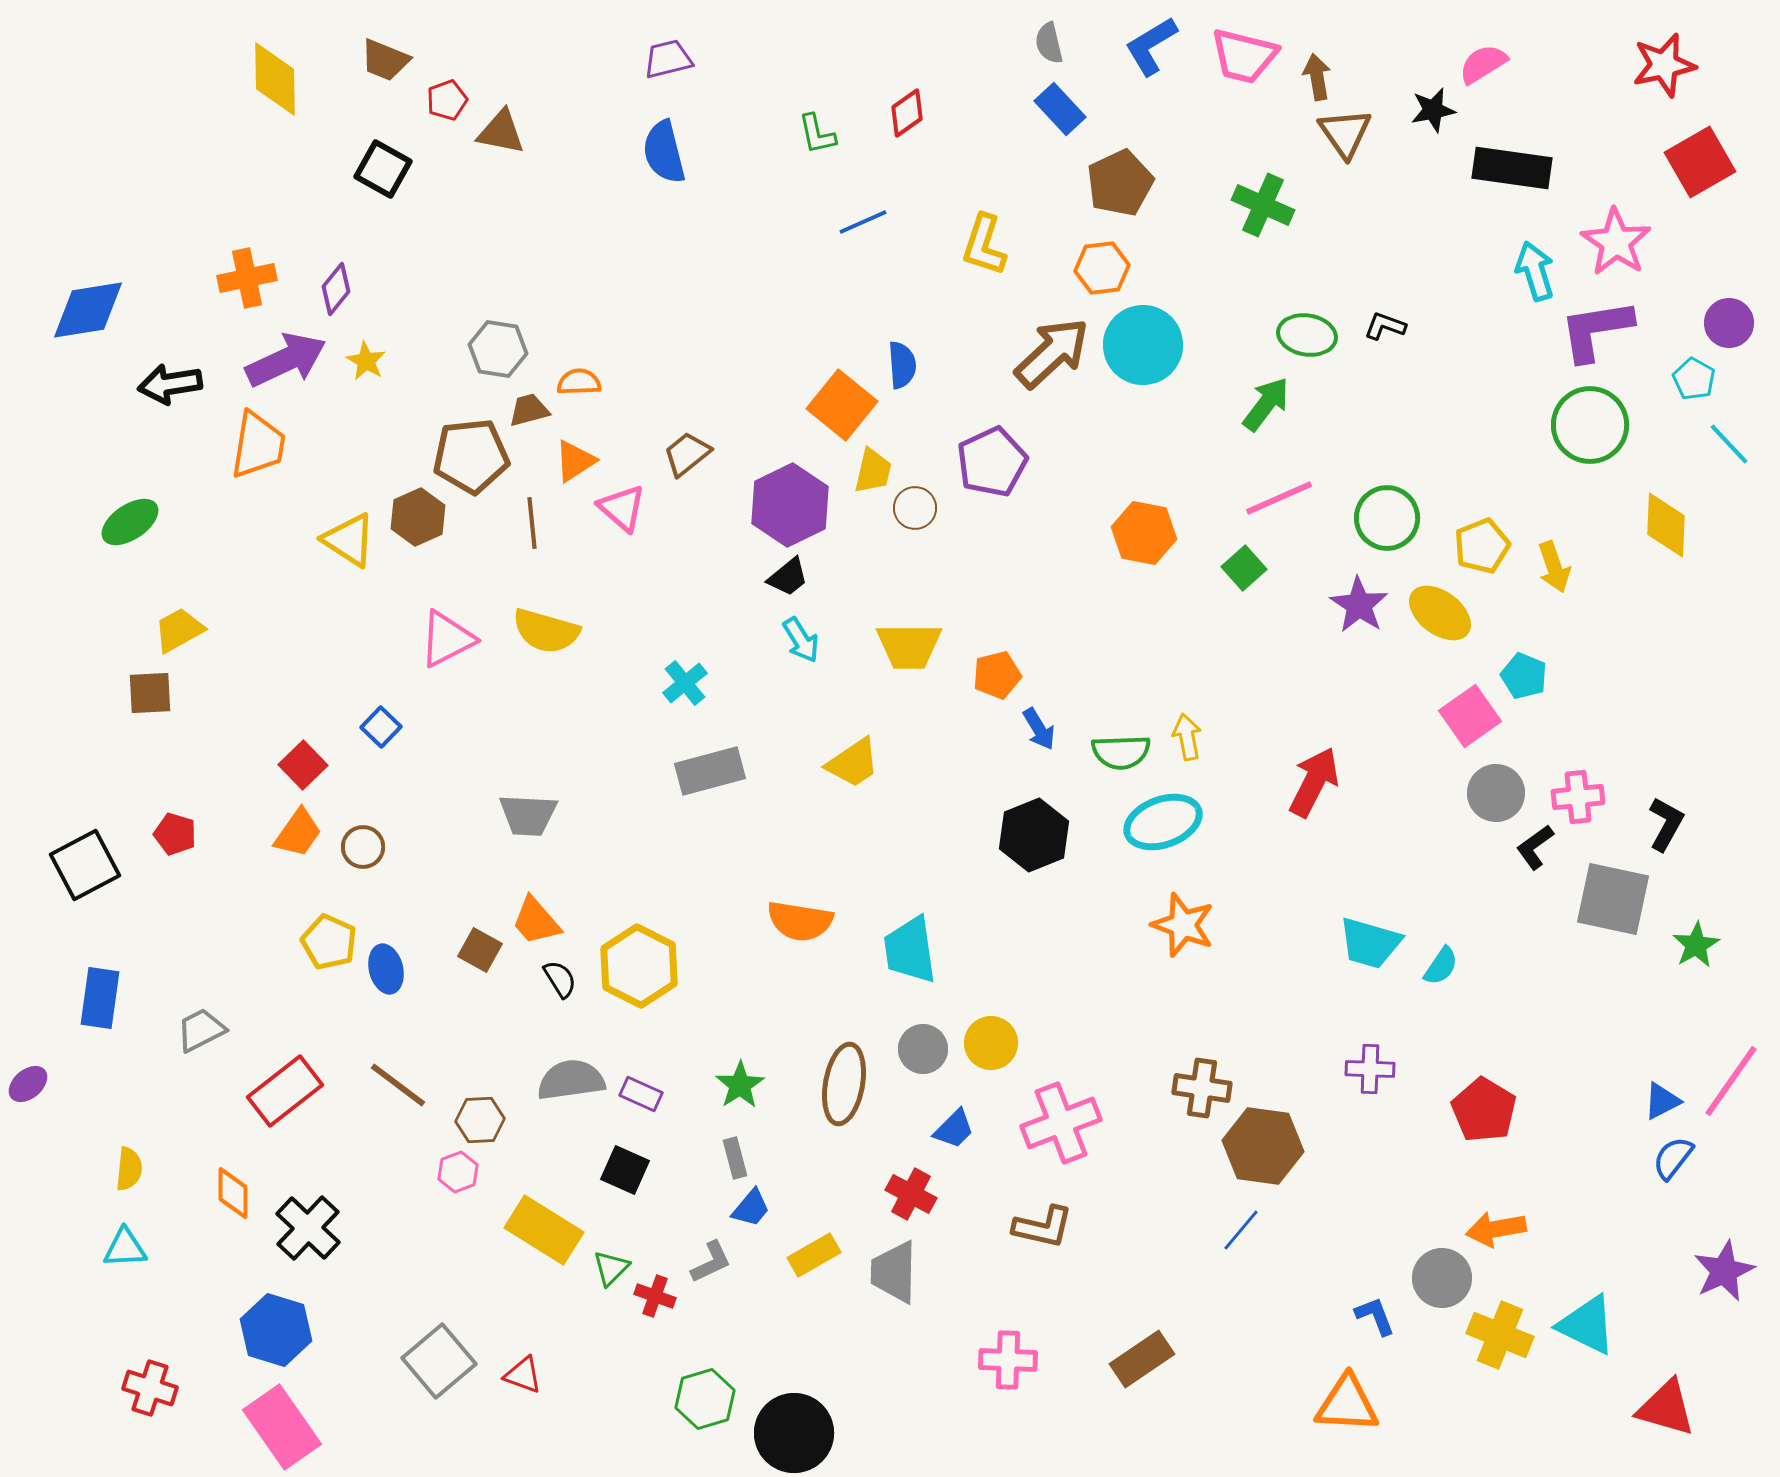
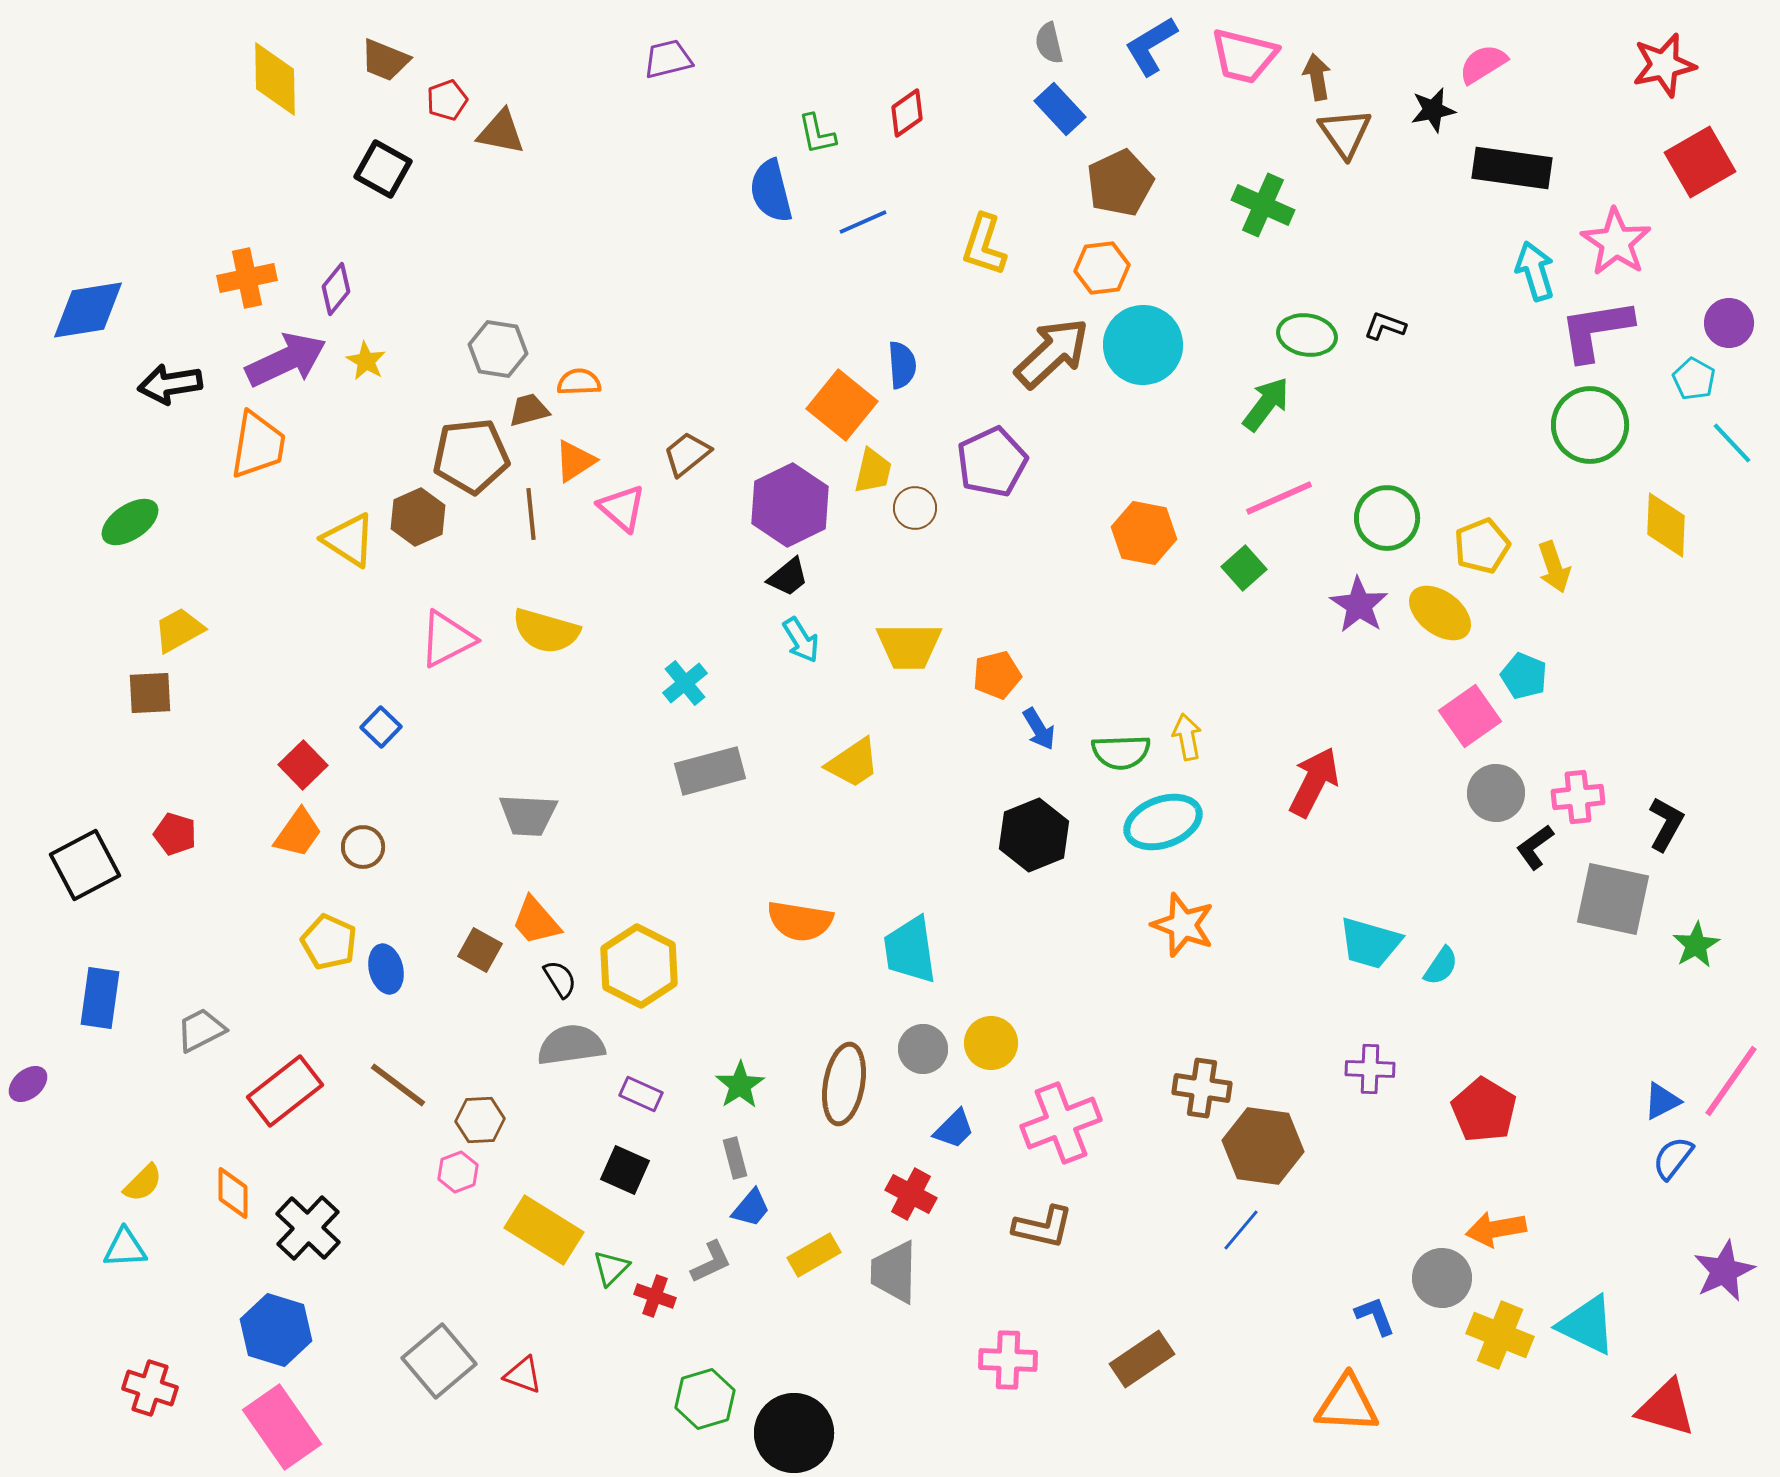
blue semicircle at (664, 152): moved 107 px right, 39 px down
cyan line at (1729, 444): moved 3 px right, 1 px up
brown line at (532, 523): moved 1 px left, 9 px up
gray semicircle at (571, 1080): moved 35 px up
yellow semicircle at (129, 1169): moved 14 px right, 14 px down; rotated 39 degrees clockwise
